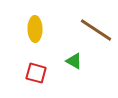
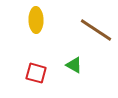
yellow ellipse: moved 1 px right, 9 px up
green triangle: moved 4 px down
